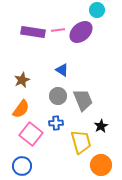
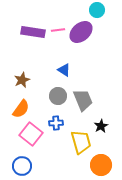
blue triangle: moved 2 px right
